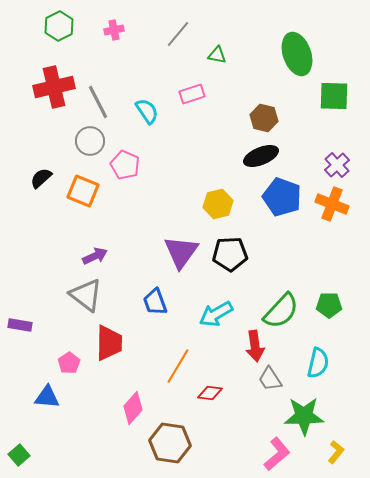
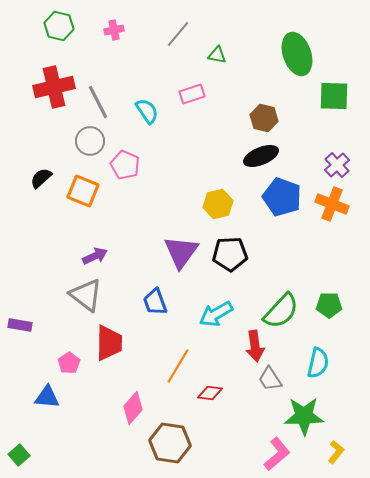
green hexagon at (59, 26): rotated 20 degrees counterclockwise
